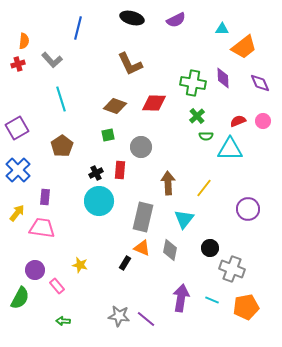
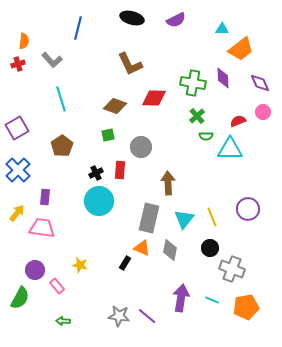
orange trapezoid at (244, 47): moved 3 px left, 2 px down
red diamond at (154, 103): moved 5 px up
pink circle at (263, 121): moved 9 px up
yellow line at (204, 188): moved 8 px right, 29 px down; rotated 60 degrees counterclockwise
gray rectangle at (143, 217): moved 6 px right, 1 px down
purple line at (146, 319): moved 1 px right, 3 px up
